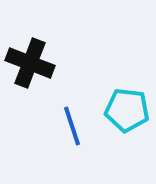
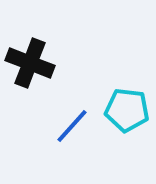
blue line: rotated 60 degrees clockwise
